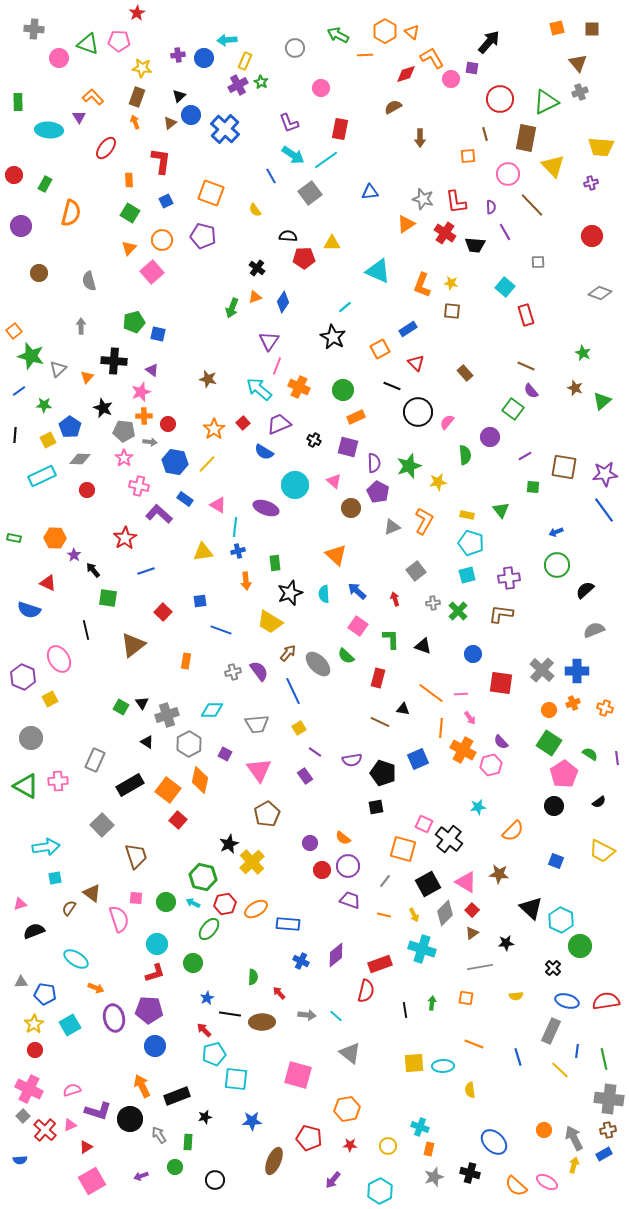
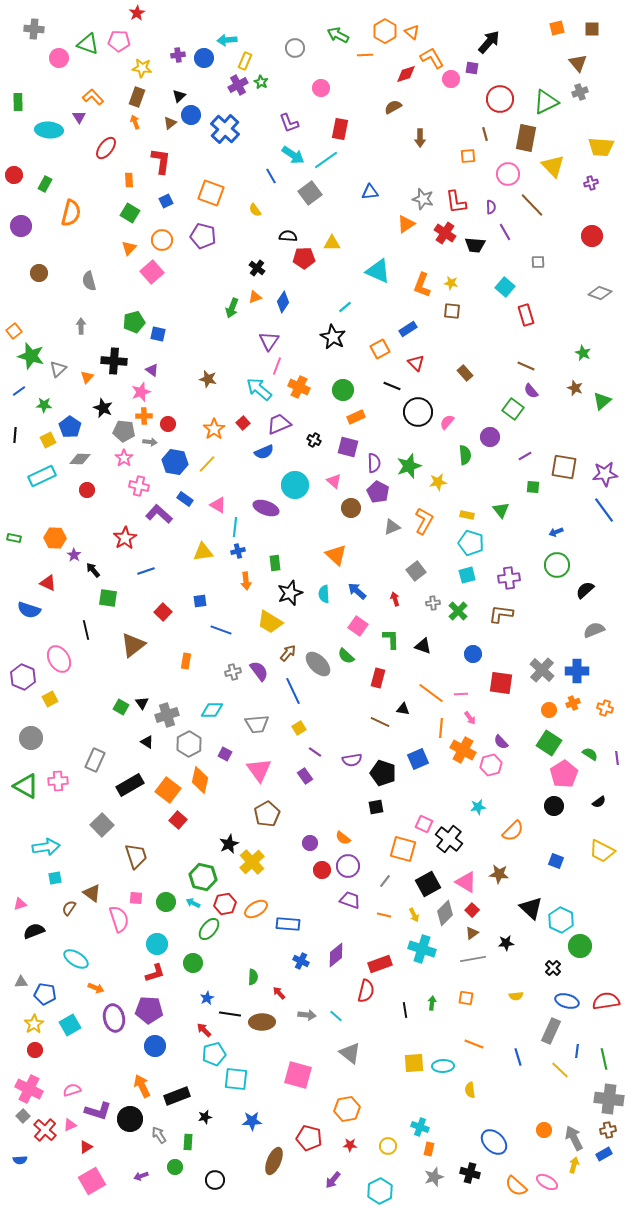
blue semicircle at (264, 452): rotated 54 degrees counterclockwise
gray line at (480, 967): moved 7 px left, 8 px up
